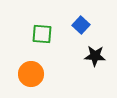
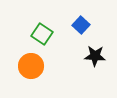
green square: rotated 30 degrees clockwise
orange circle: moved 8 px up
